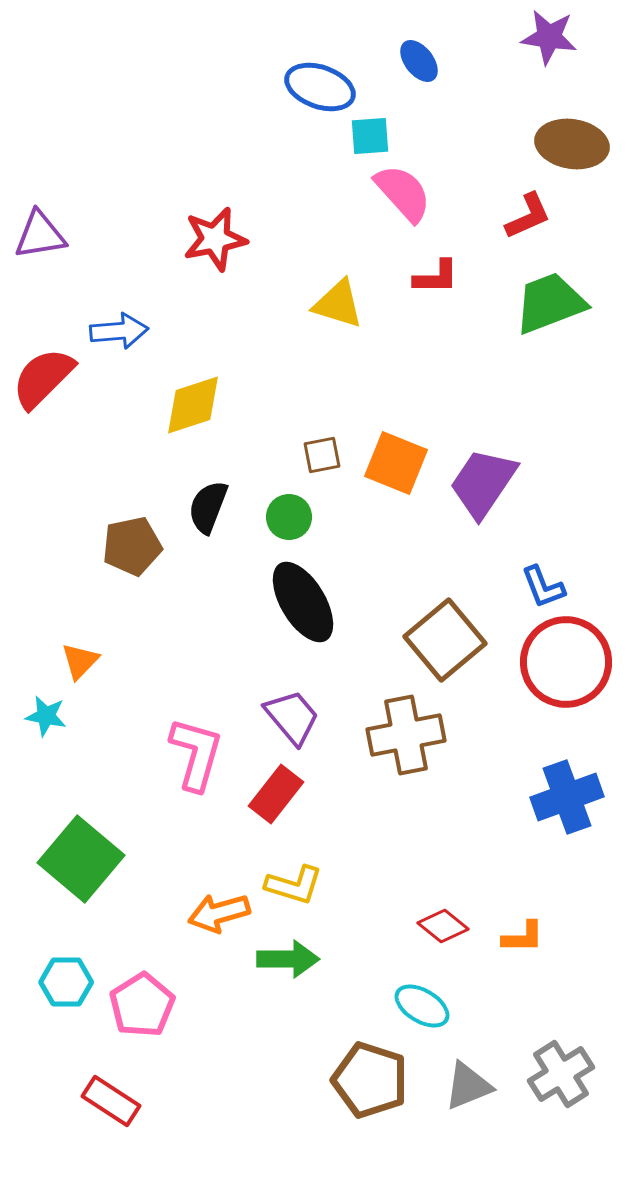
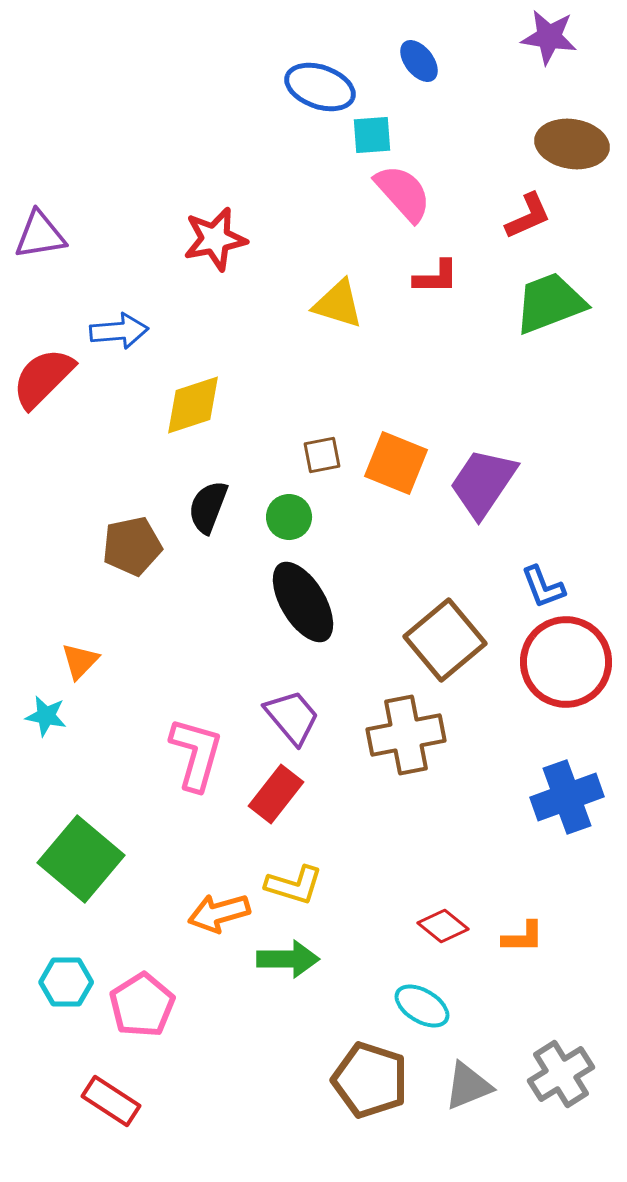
cyan square at (370, 136): moved 2 px right, 1 px up
